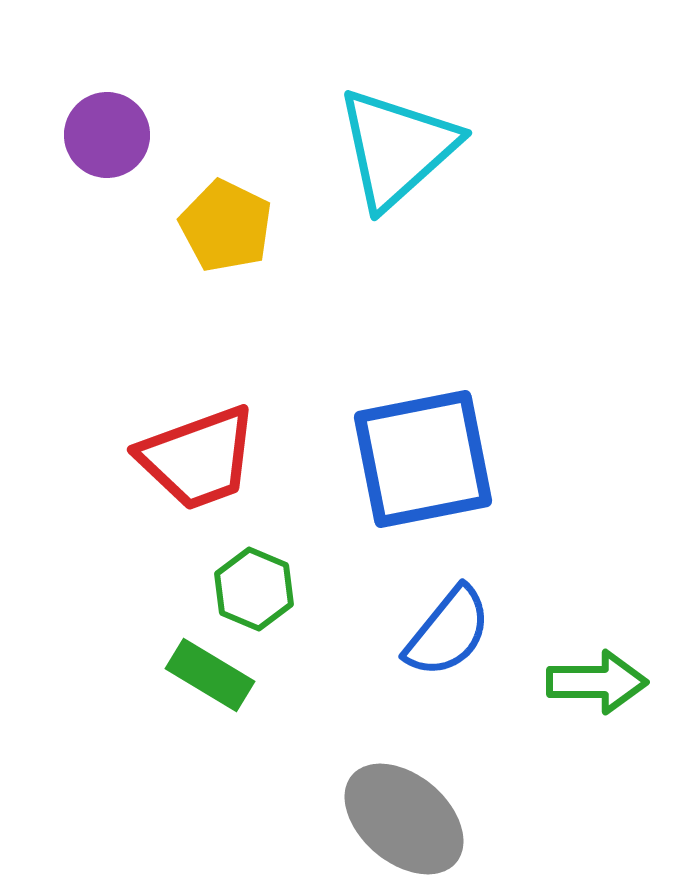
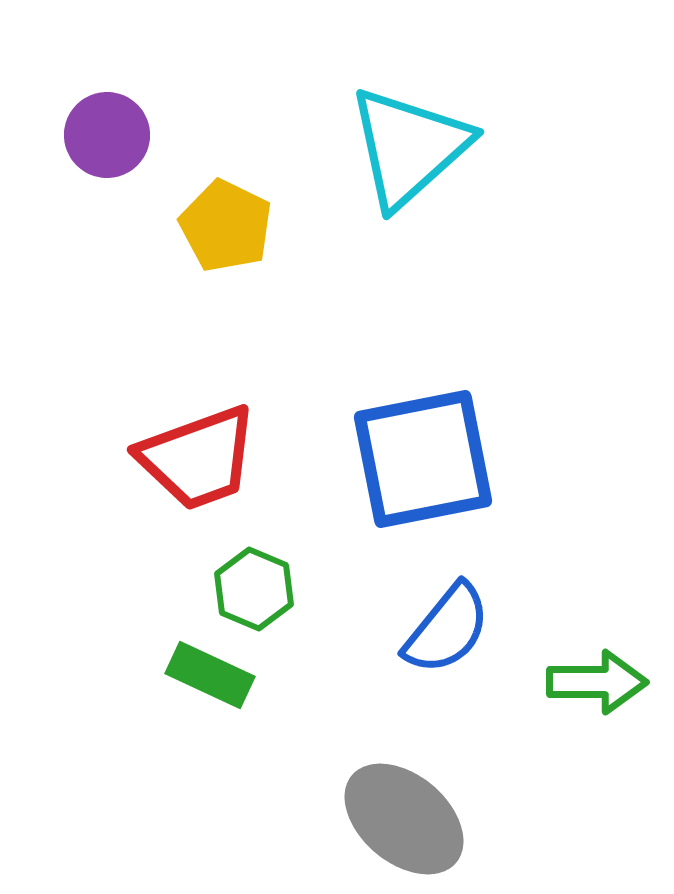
cyan triangle: moved 12 px right, 1 px up
blue semicircle: moved 1 px left, 3 px up
green rectangle: rotated 6 degrees counterclockwise
